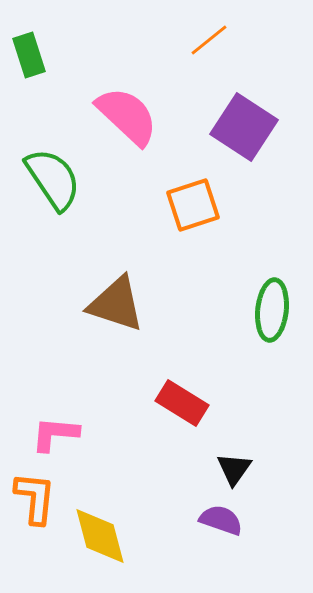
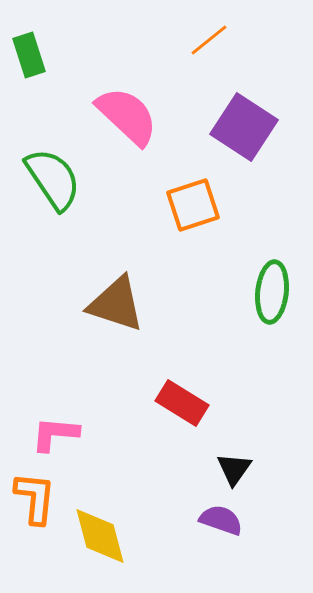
green ellipse: moved 18 px up
